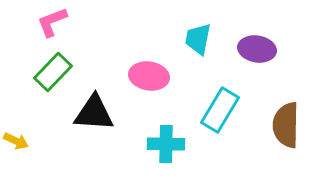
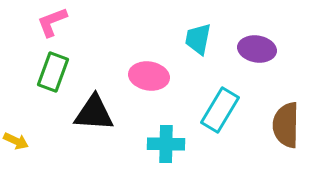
green rectangle: rotated 24 degrees counterclockwise
